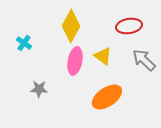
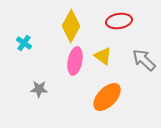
red ellipse: moved 10 px left, 5 px up
orange ellipse: rotated 12 degrees counterclockwise
